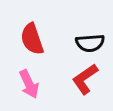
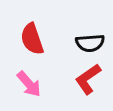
red L-shape: moved 3 px right
pink arrow: rotated 16 degrees counterclockwise
